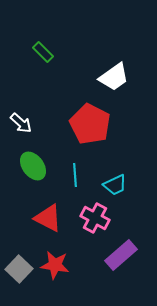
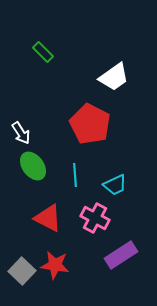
white arrow: moved 10 px down; rotated 15 degrees clockwise
purple rectangle: rotated 8 degrees clockwise
gray square: moved 3 px right, 2 px down
